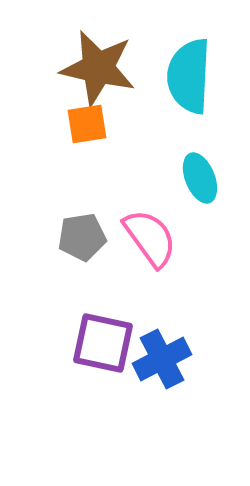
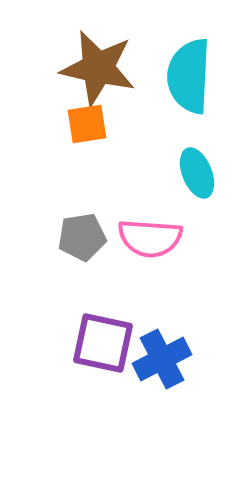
cyan ellipse: moved 3 px left, 5 px up
pink semicircle: rotated 130 degrees clockwise
